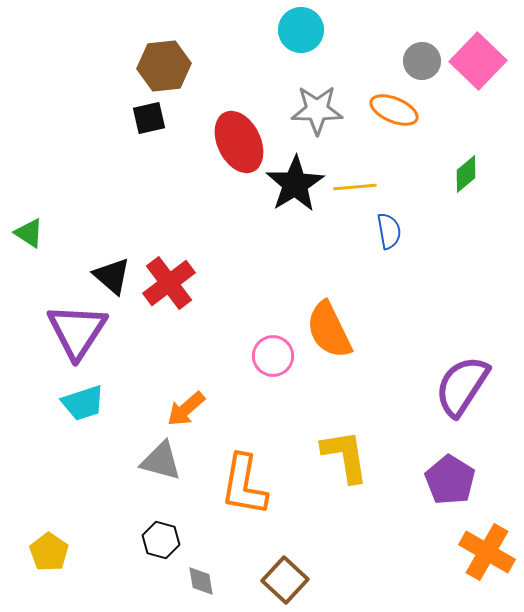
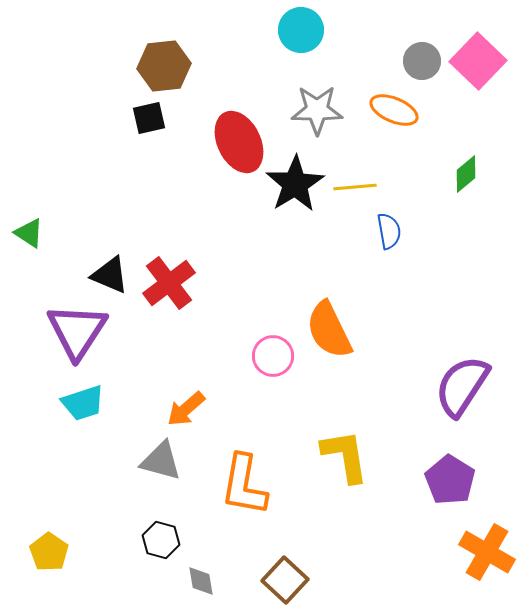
black triangle: moved 2 px left, 1 px up; rotated 18 degrees counterclockwise
